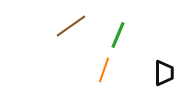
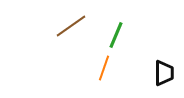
green line: moved 2 px left
orange line: moved 2 px up
